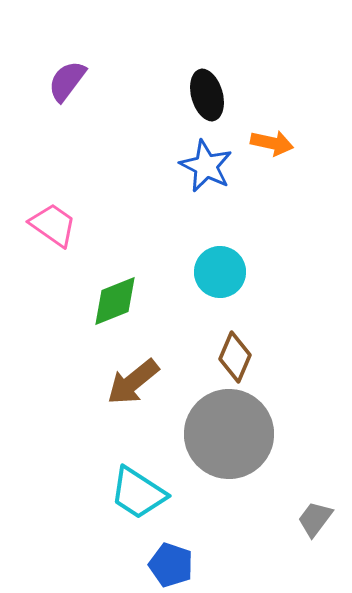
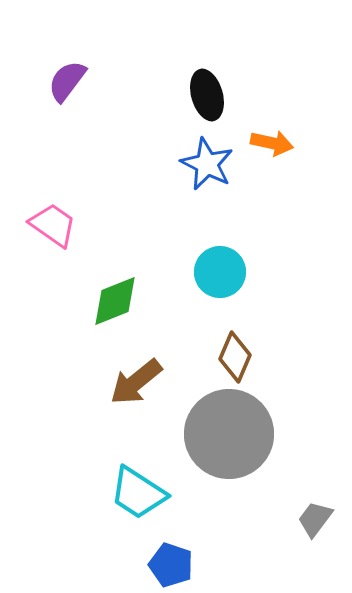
blue star: moved 1 px right, 2 px up
brown arrow: moved 3 px right
